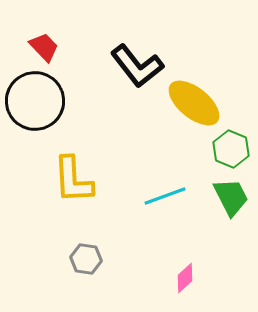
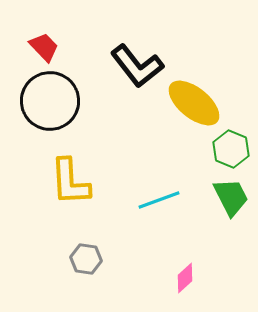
black circle: moved 15 px right
yellow L-shape: moved 3 px left, 2 px down
cyan line: moved 6 px left, 4 px down
